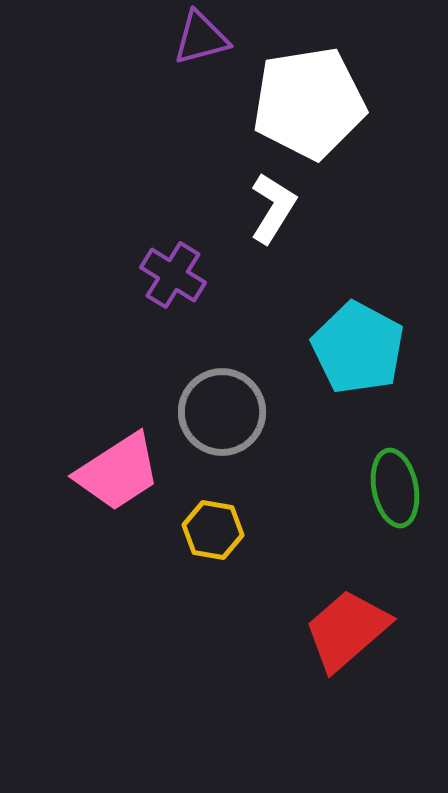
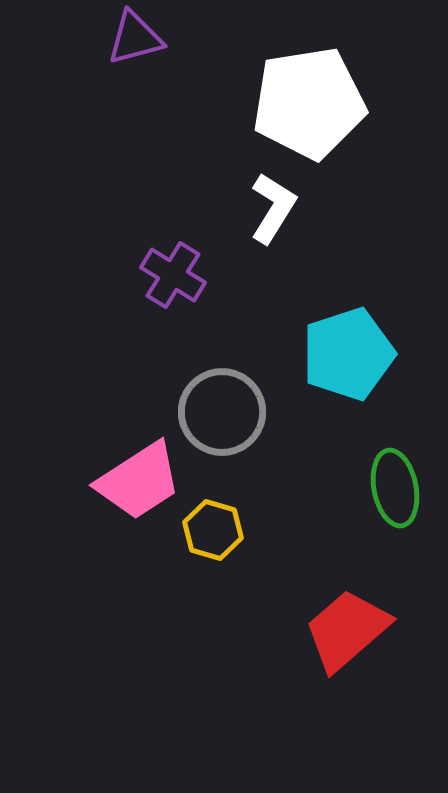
purple triangle: moved 66 px left
cyan pentagon: moved 10 px left, 6 px down; rotated 26 degrees clockwise
pink trapezoid: moved 21 px right, 9 px down
yellow hexagon: rotated 6 degrees clockwise
